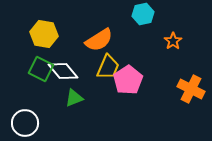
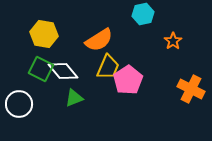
white circle: moved 6 px left, 19 px up
